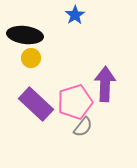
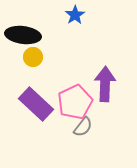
black ellipse: moved 2 px left
yellow circle: moved 2 px right, 1 px up
pink pentagon: rotated 8 degrees counterclockwise
